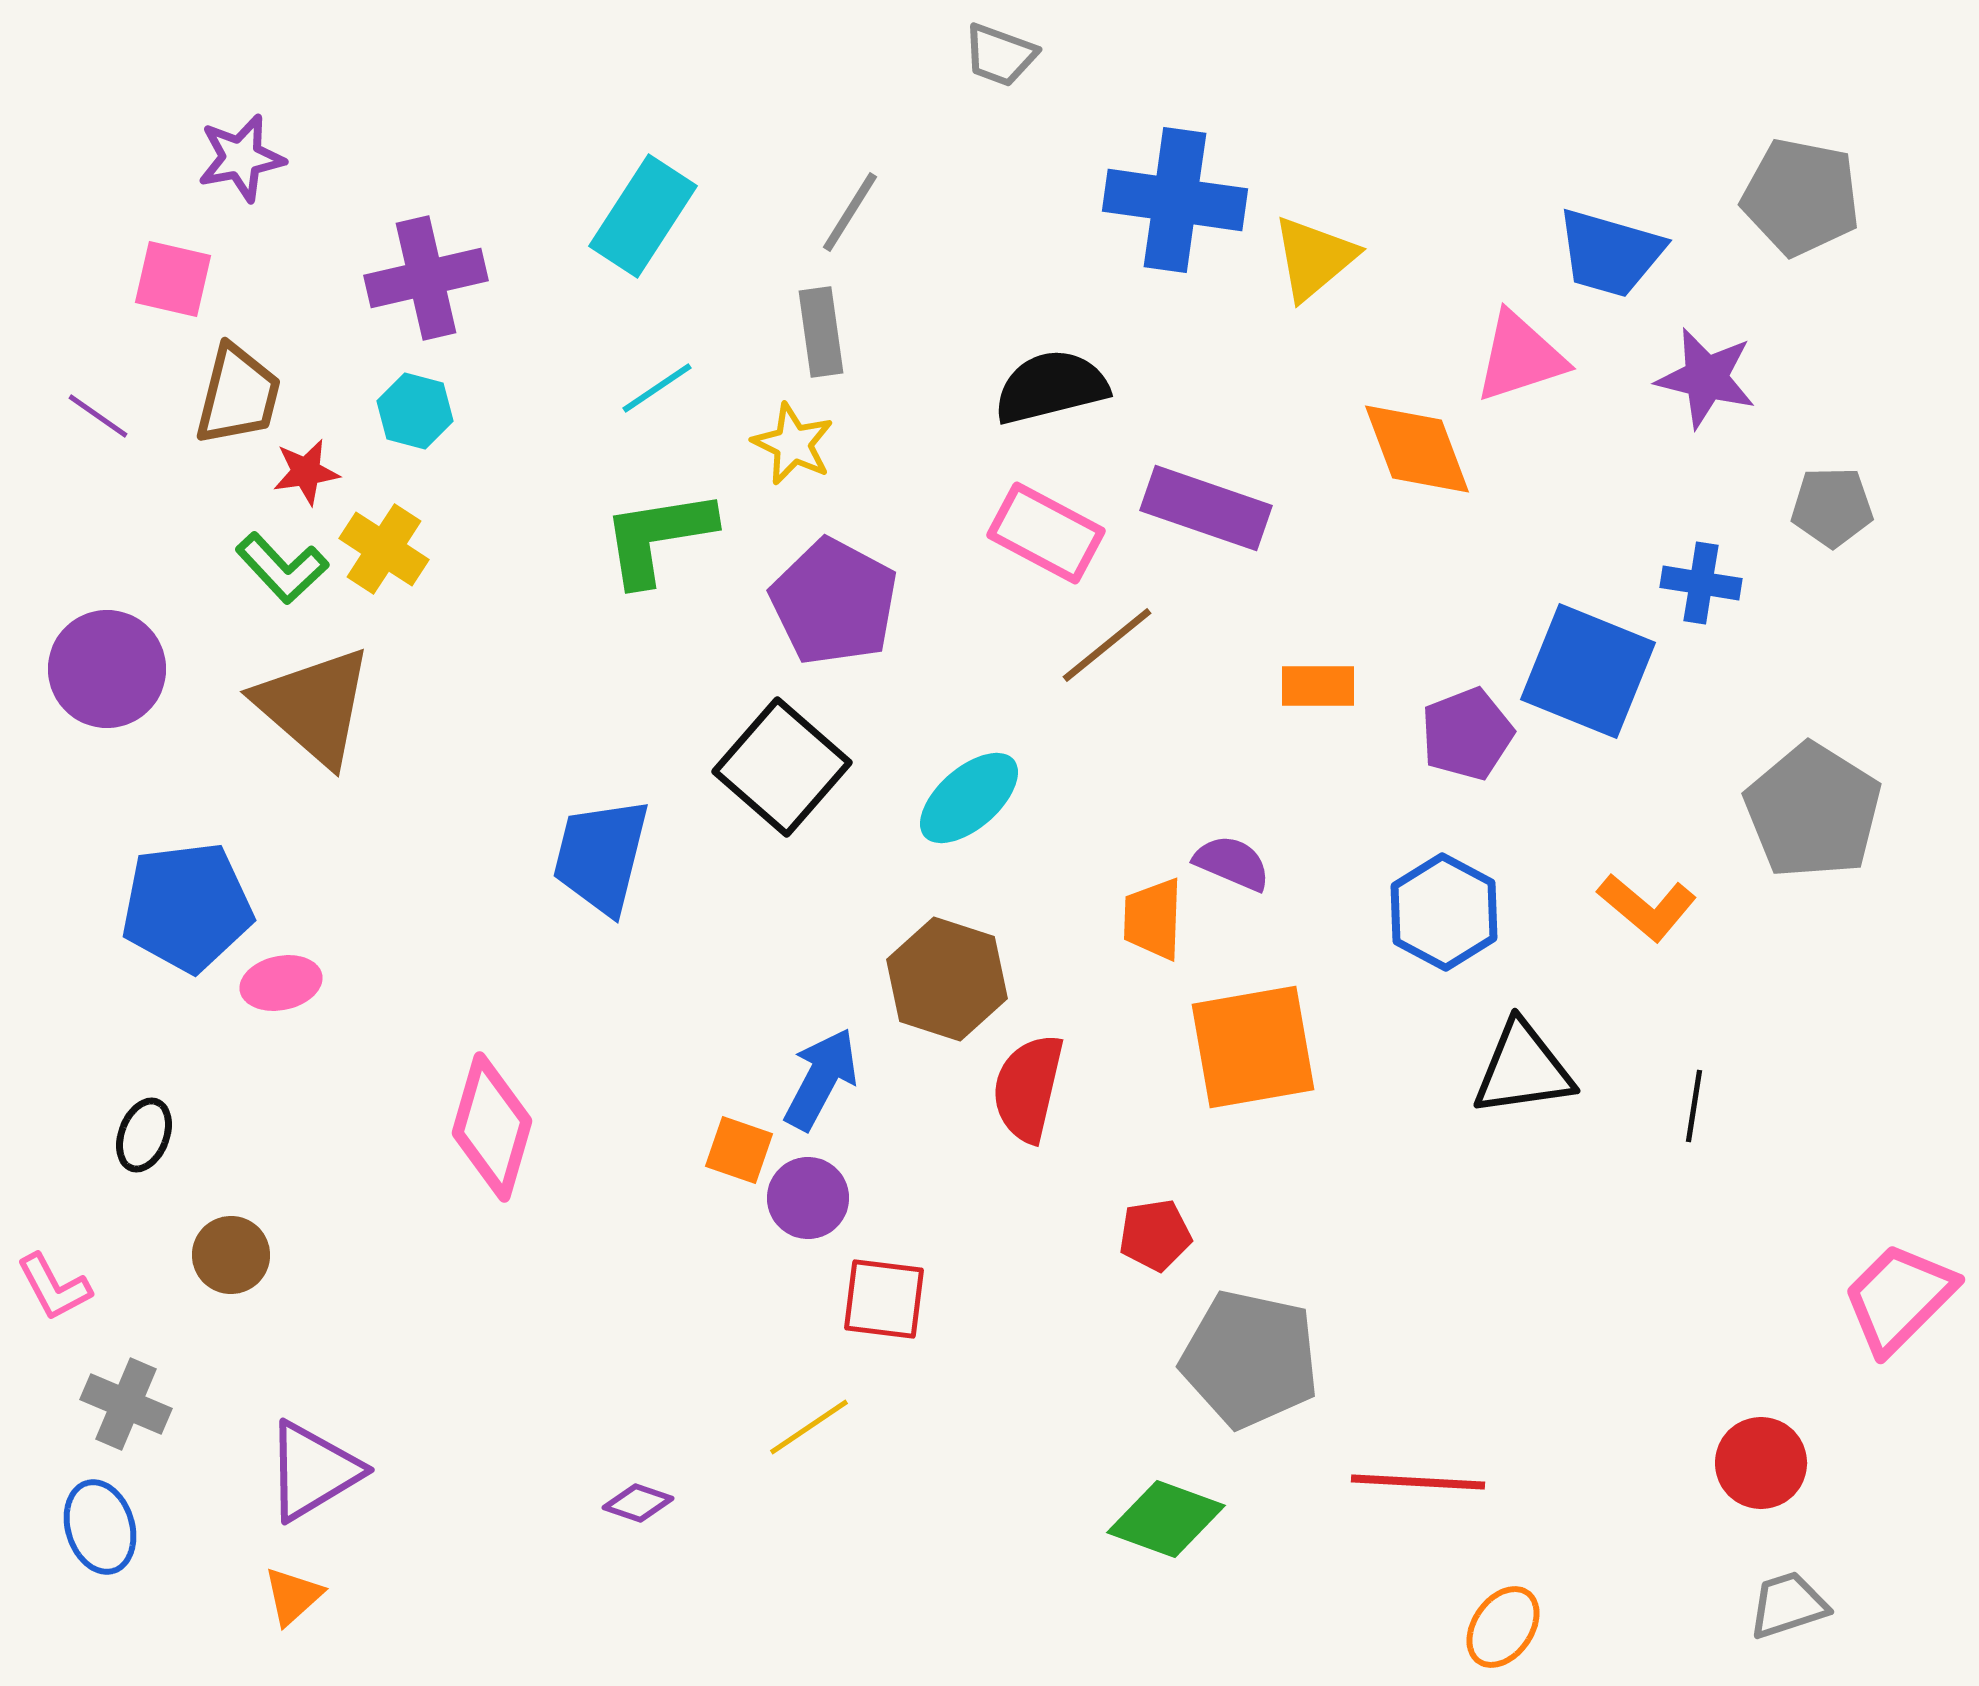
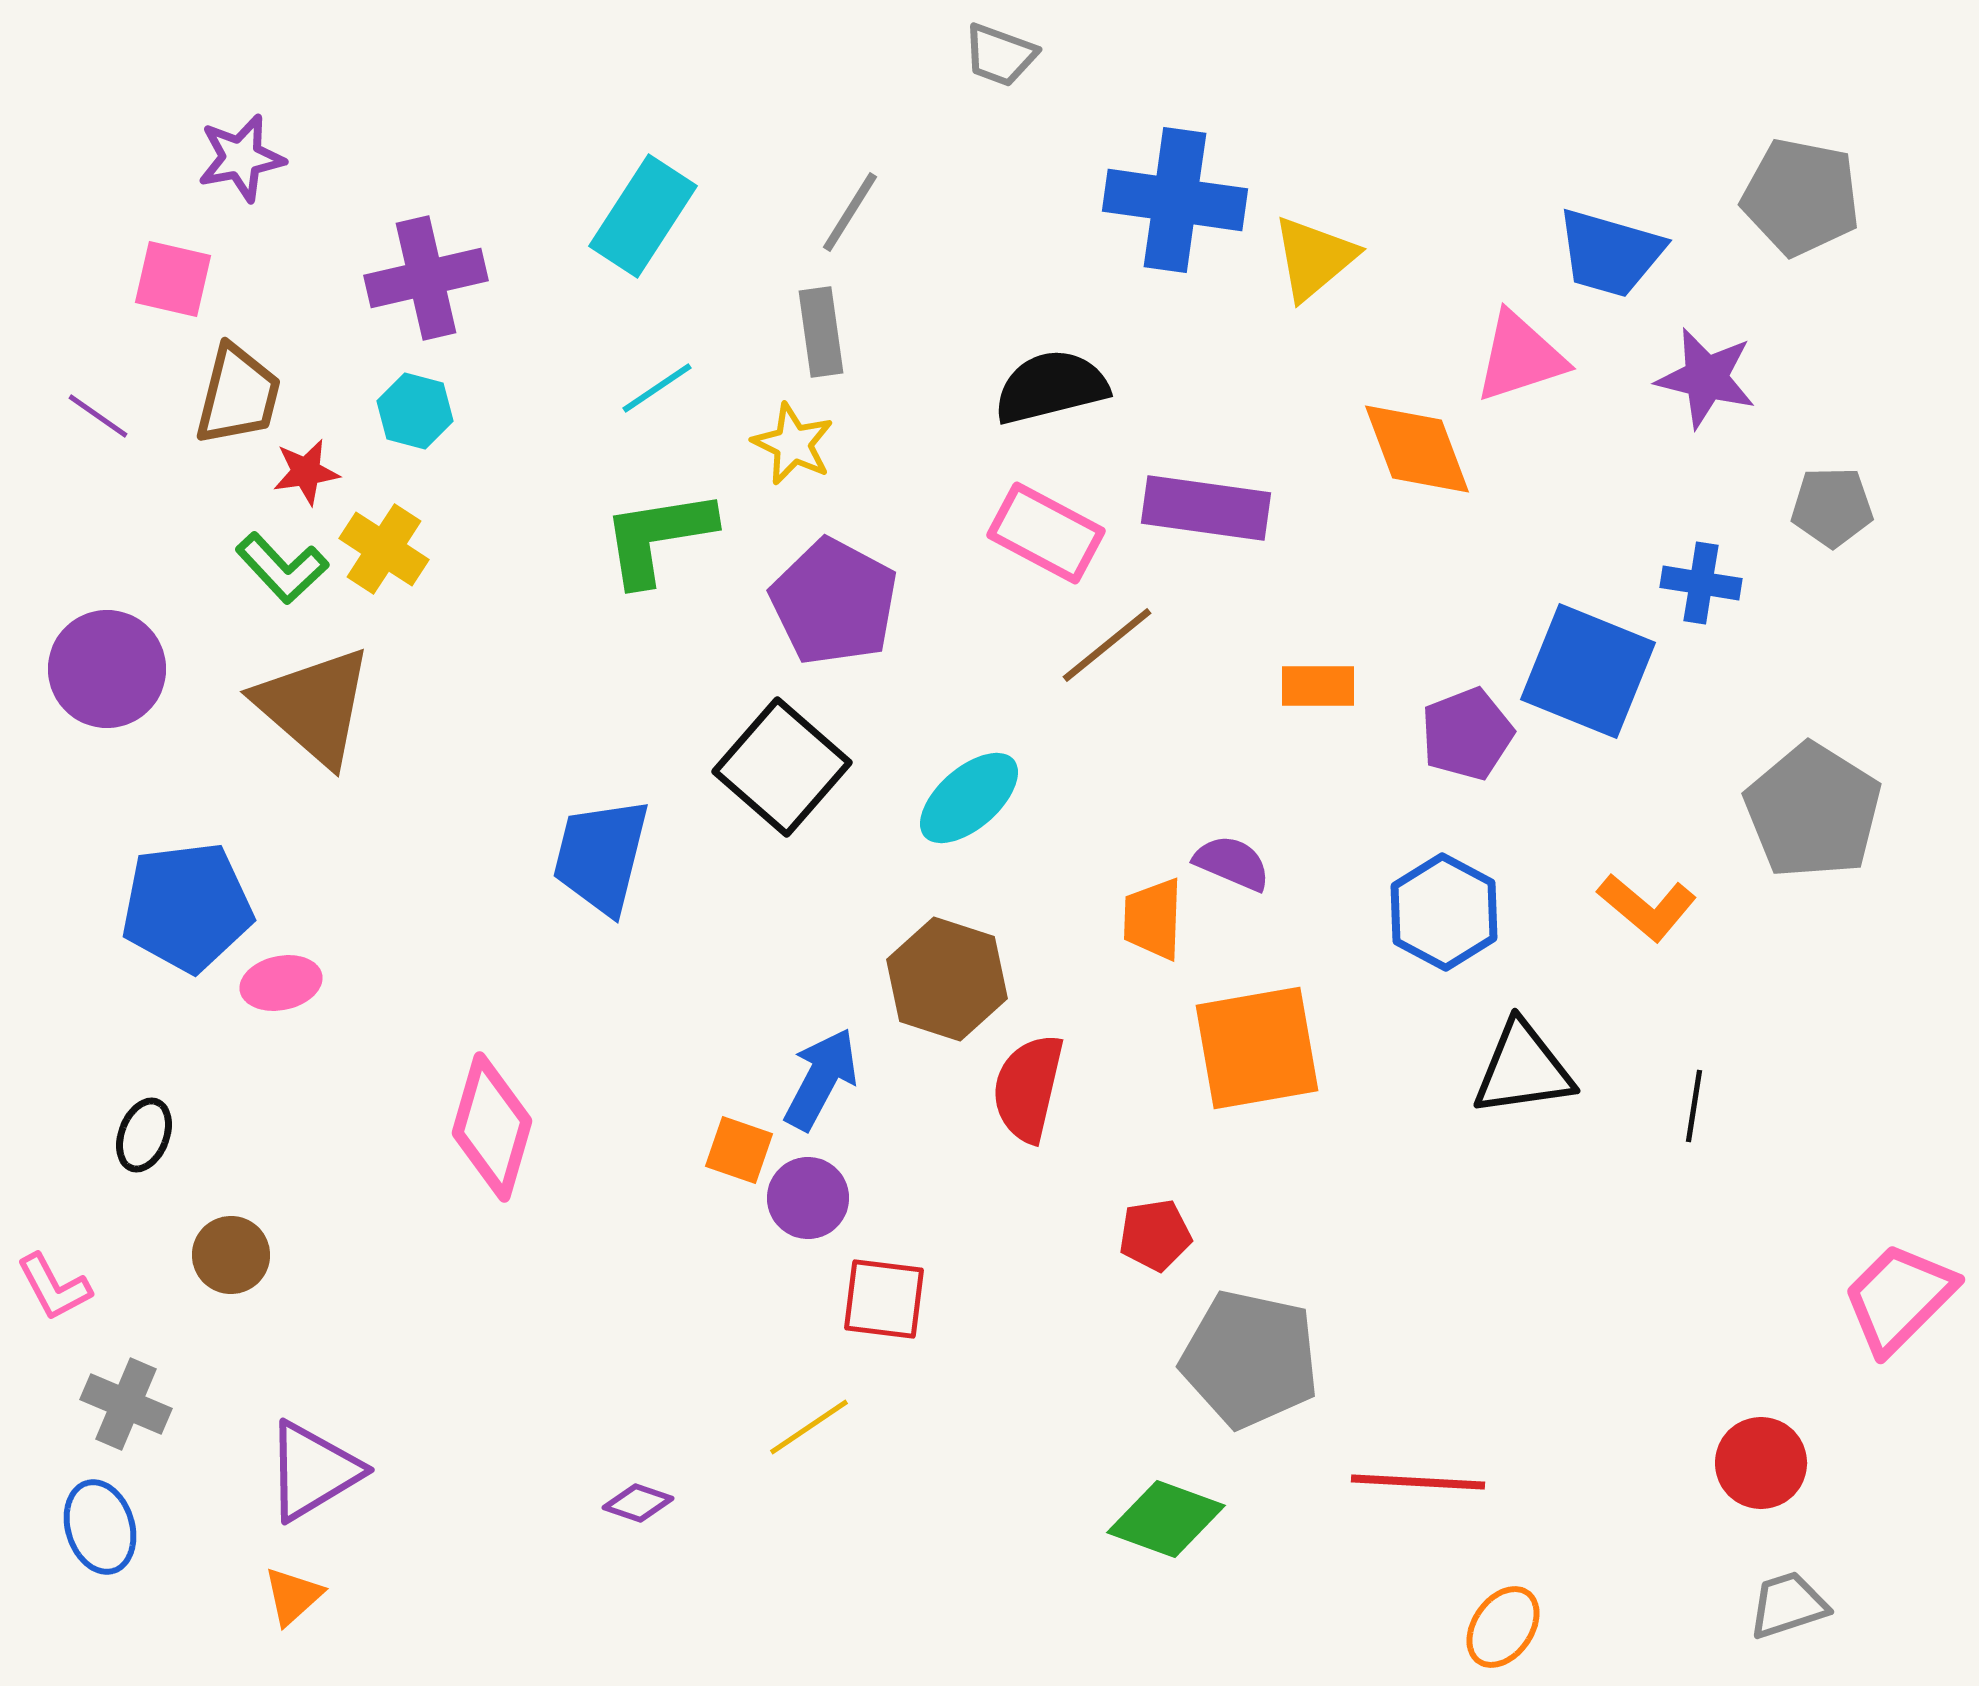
purple rectangle at (1206, 508): rotated 11 degrees counterclockwise
orange square at (1253, 1047): moved 4 px right, 1 px down
